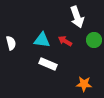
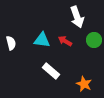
white rectangle: moved 3 px right, 7 px down; rotated 18 degrees clockwise
orange star: rotated 21 degrees clockwise
